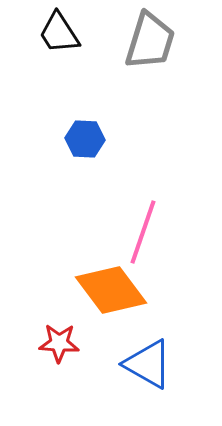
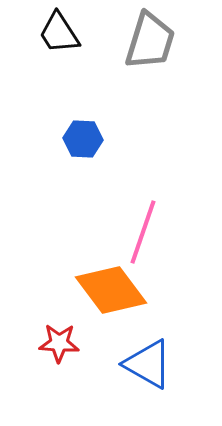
blue hexagon: moved 2 px left
